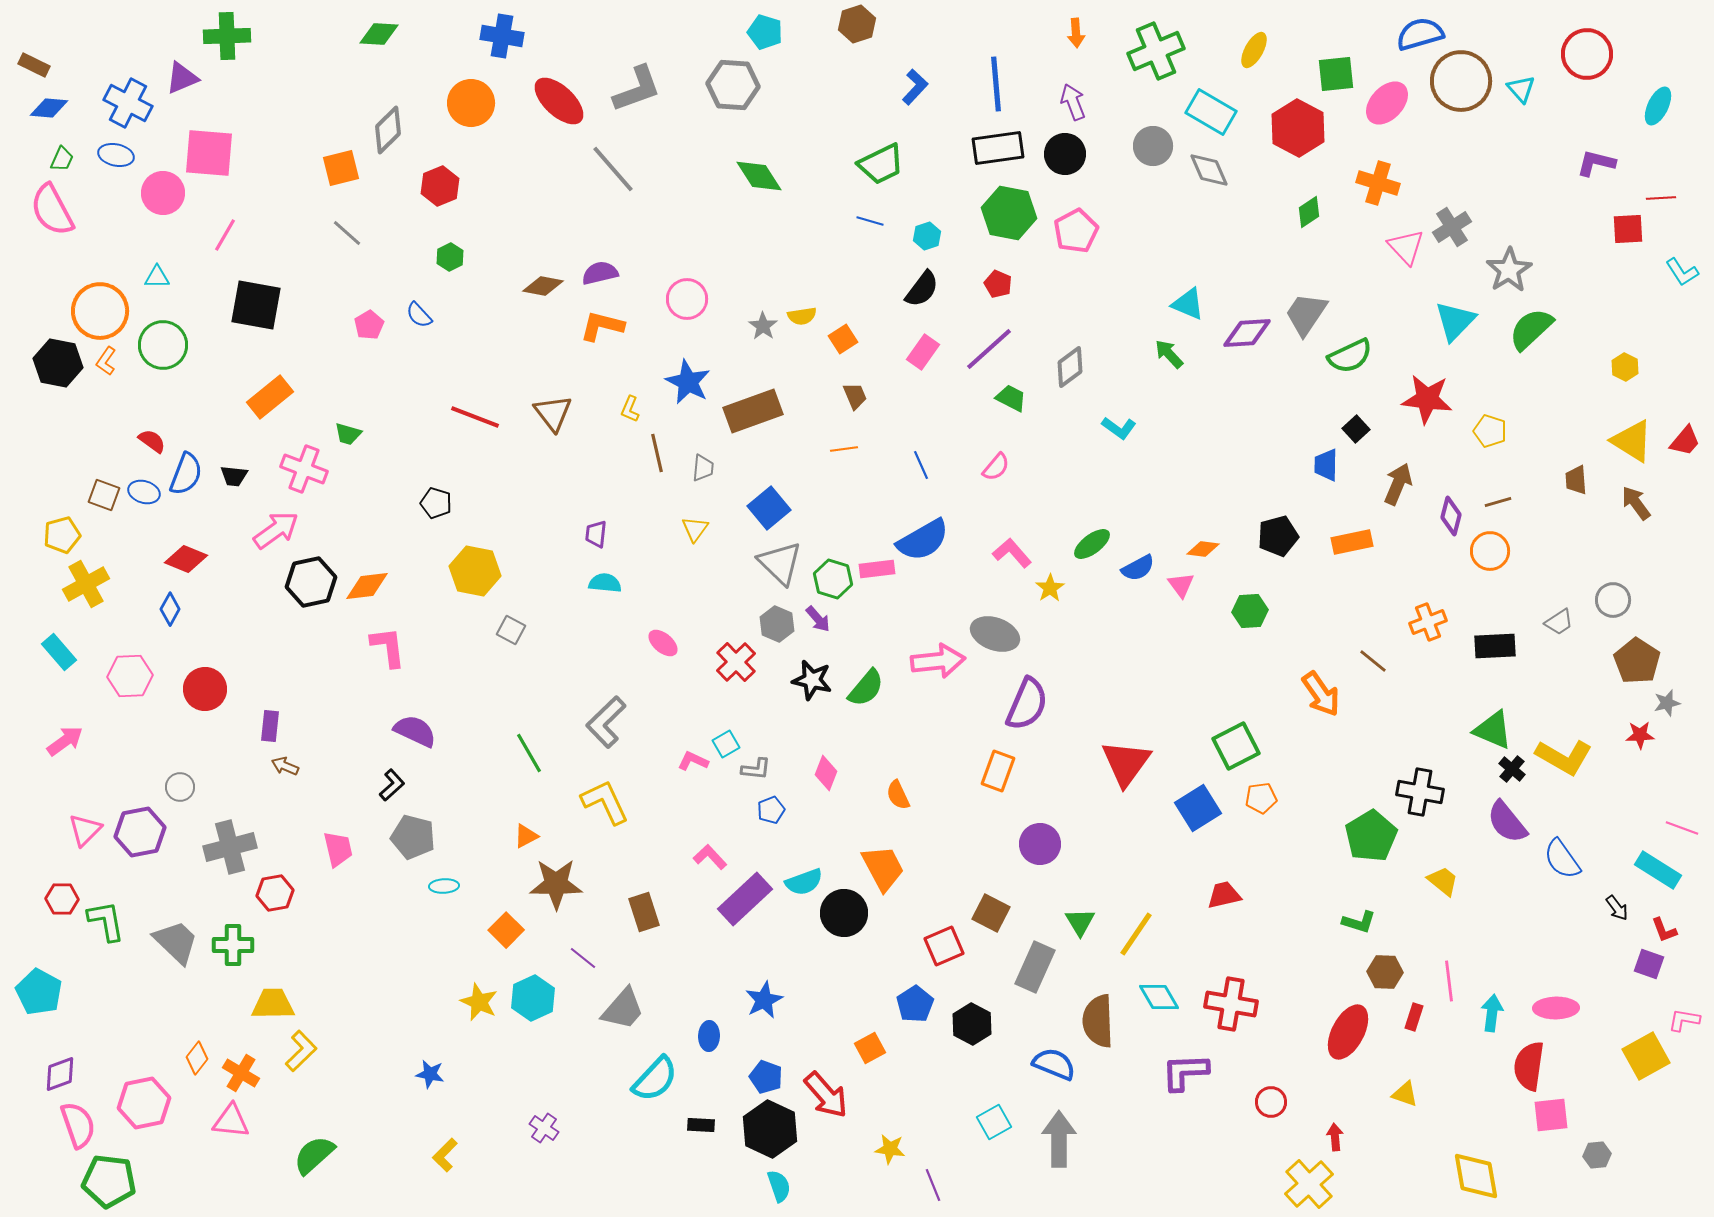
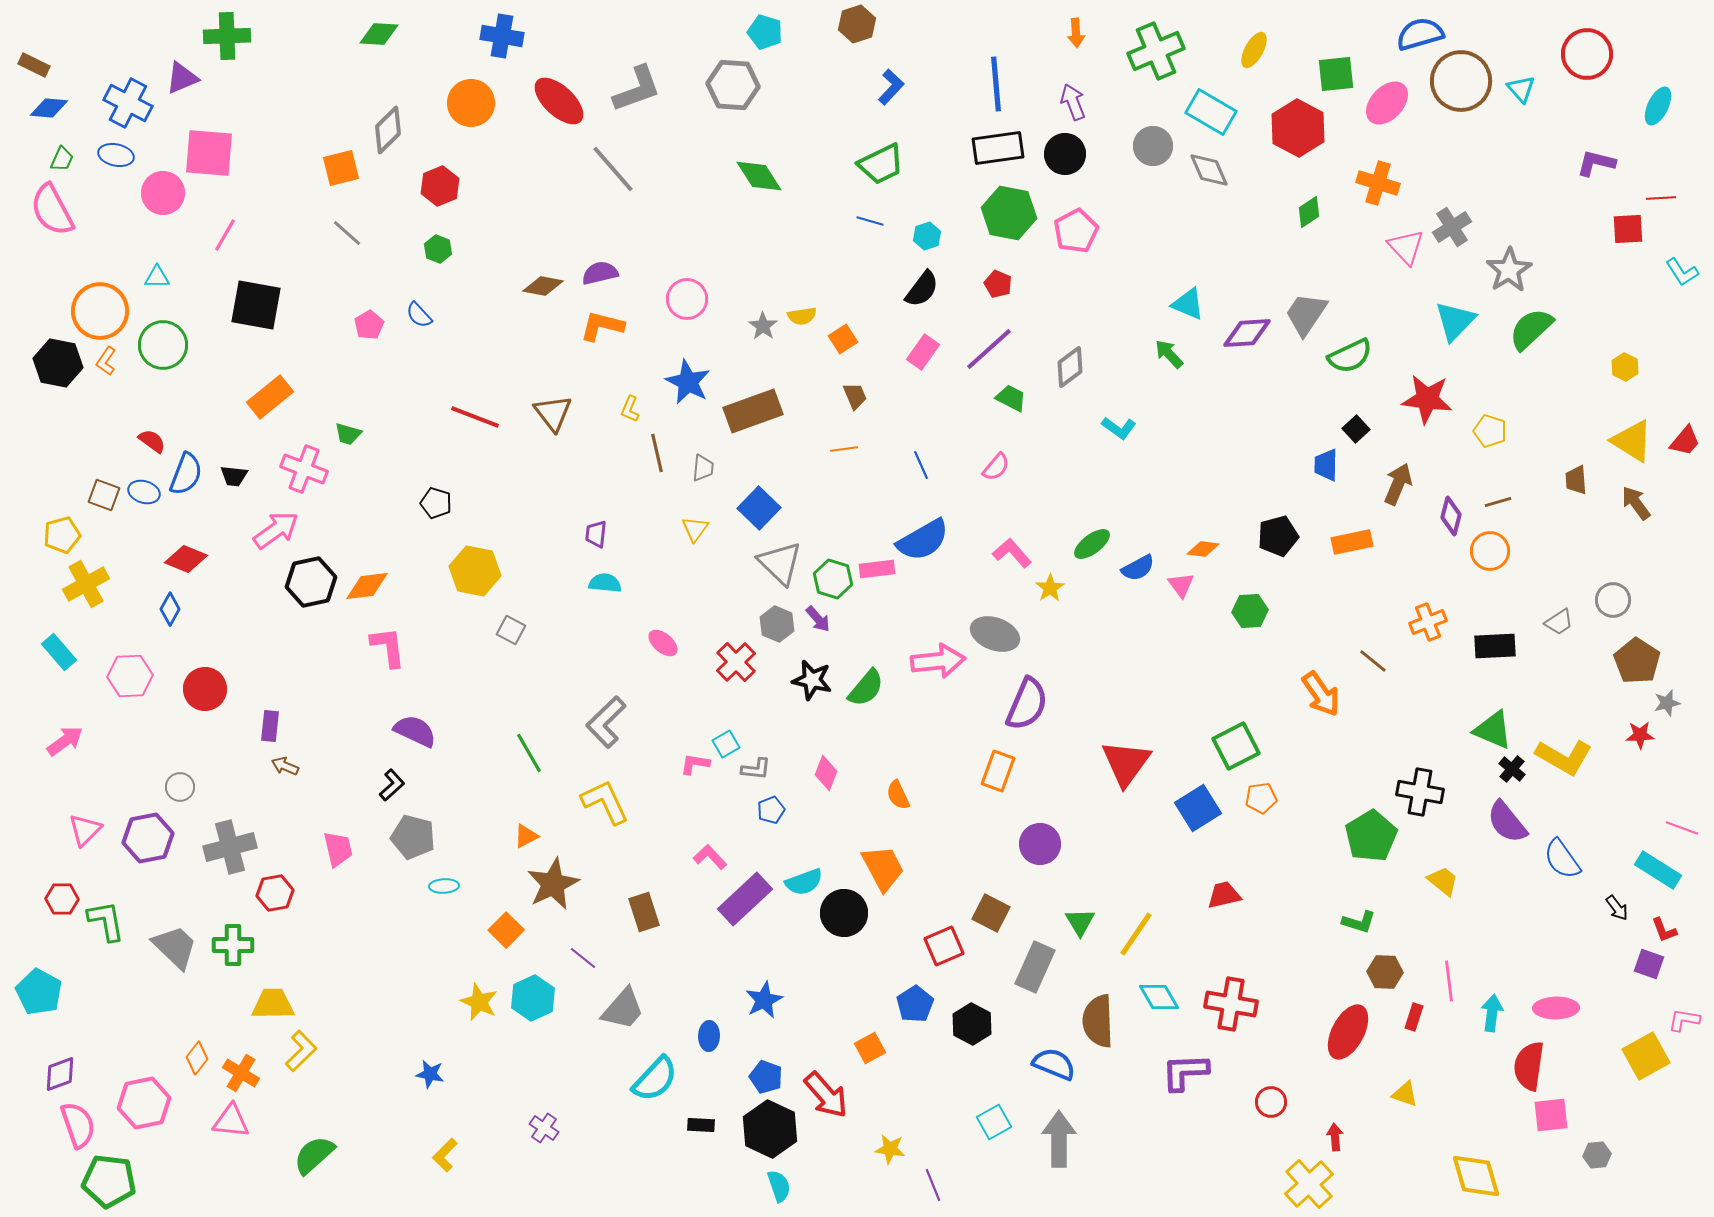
blue L-shape at (915, 87): moved 24 px left
green hexagon at (450, 257): moved 12 px left, 8 px up; rotated 12 degrees counterclockwise
blue square at (769, 508): moved 10 px left; rotated 6 degrees counterclockwise
pink L-shape at (693, 761): moved 2 px right, 3 px down; rotated 16 degrees counterclockwise
purple hexagon at (140, 832): moved 8 px right, 6 px down
brown star at (556, 884): moved 3 px left; rotated 26 degrees counterclockwise
gray trapezoid at (176, 942): moved 1 px left, 5 px down
yellow diamond at (1476, 1176): rotated 6 degrees counterclockwise
